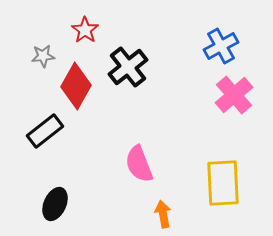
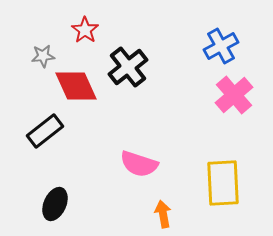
red diamond: rotated 54 degrees counterclockwise
pink semicircle: rotated 51 degrees counterclockwise
